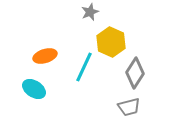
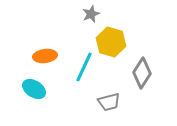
gray star: moved 1 px right, 2 px down
yellow hexagon: rotated 8 degrees counterclockwise
orange ellipse: rotated 10 degrees clockwise
gray diamond: moved 7 px right
gray trapezoid: moved 20 px left, 5 px up
